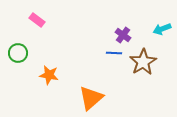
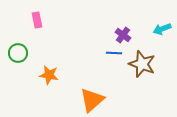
pink rectangle: rotated 42 degrees clockwise
brown star: moved 1 px left, 2 px down; rotated 20 degrees counterclockwise
orange triangle: moved 1 px right, 2 px down
